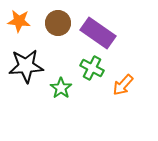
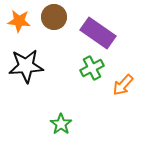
brown circle: moved 4 px left, 6 px up
green cross: rotated 35 degrees clockwise
green star: moved 36 px down
